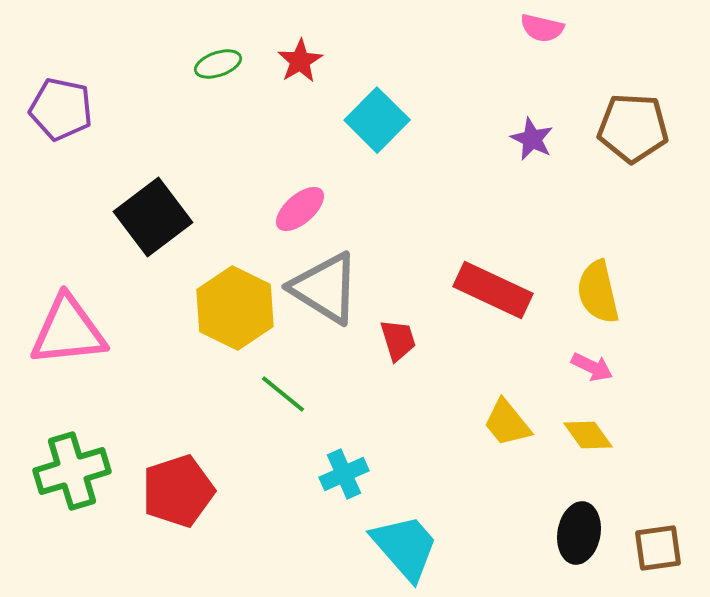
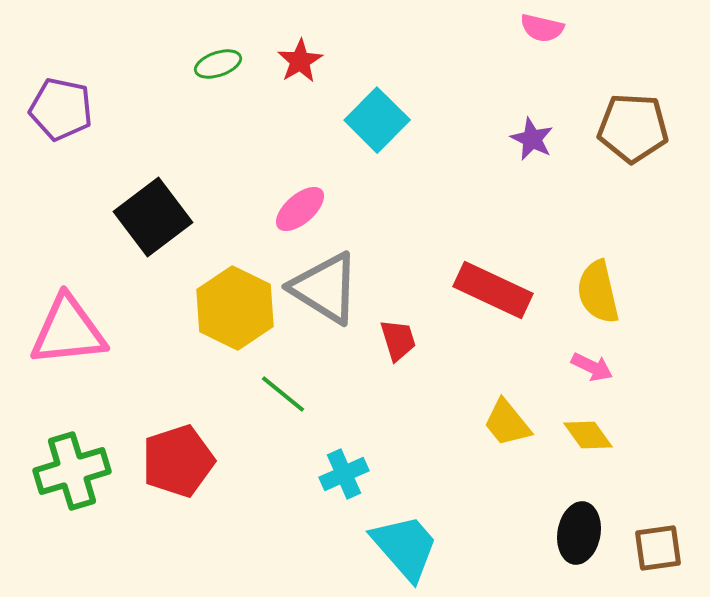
red pentagon: moved 30 px up
